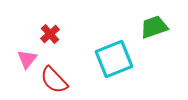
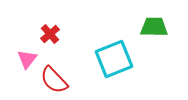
green trapezoid: rotated 20 degrees clockwise
